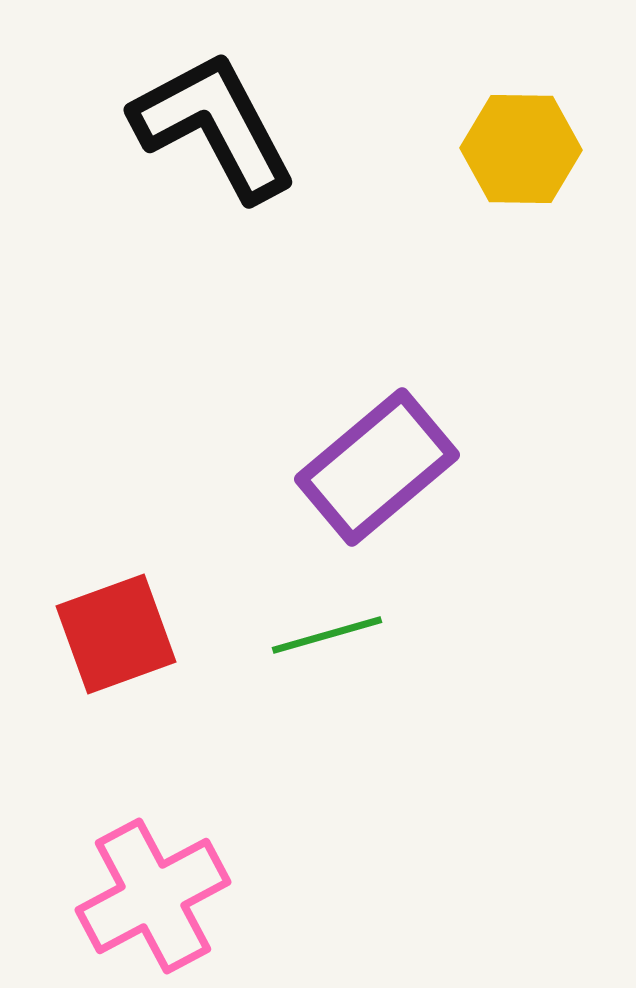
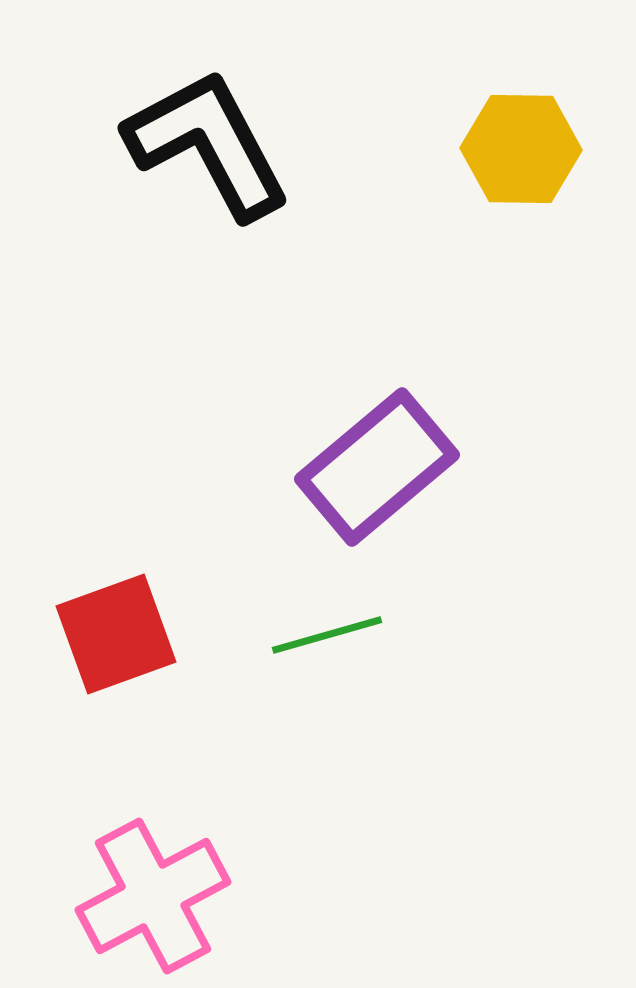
black L-shape: moved 6 px left, 18 px down
